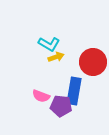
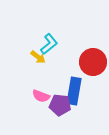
cyan L-shape: rotated 70 degrees counterclockwise
yellow arrow: moved 18 px left; rotated 56 degrees clockwise
purple pentagon: moved 1 px left, 1 px up
